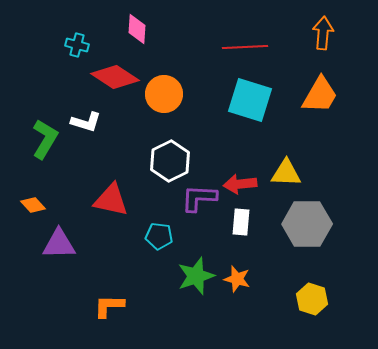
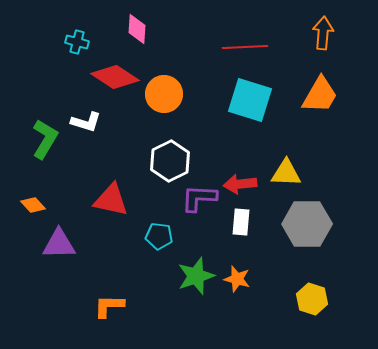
cyan cross: moved 3 px up
